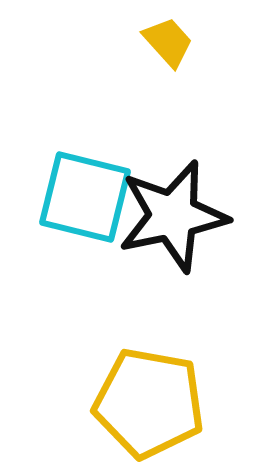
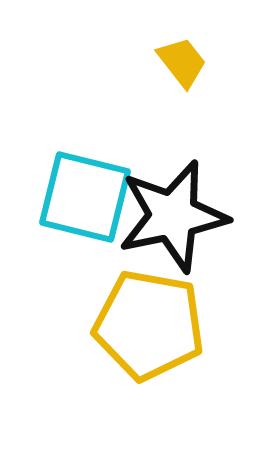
yellow trapezoid: moved 14 px right, 20 px down; rotated 4 degrees clockwise
yellow pentagon: moved 78 px up
